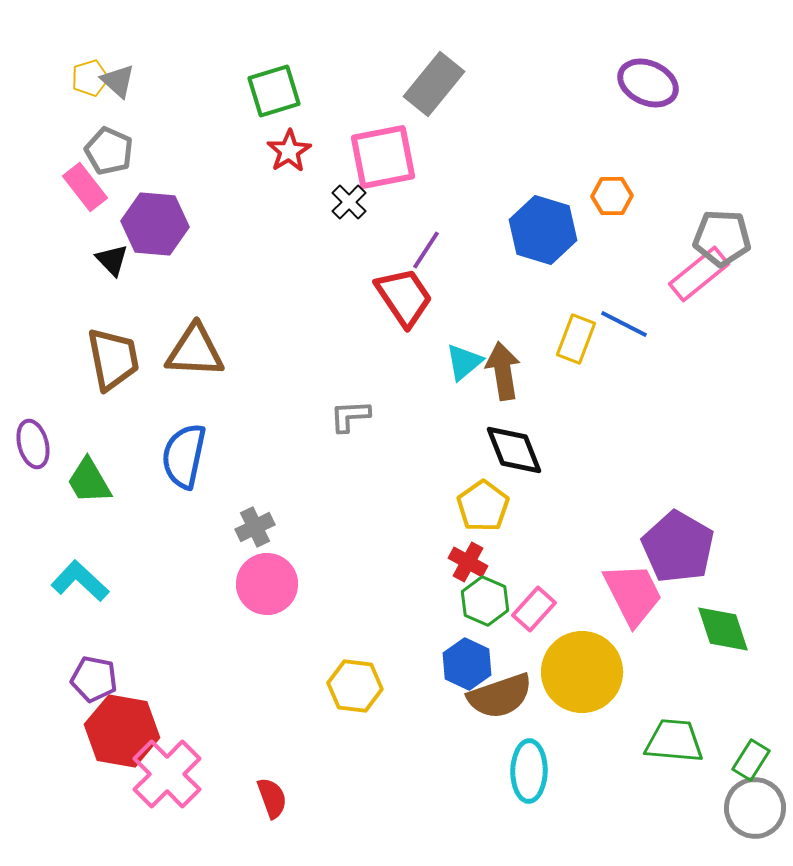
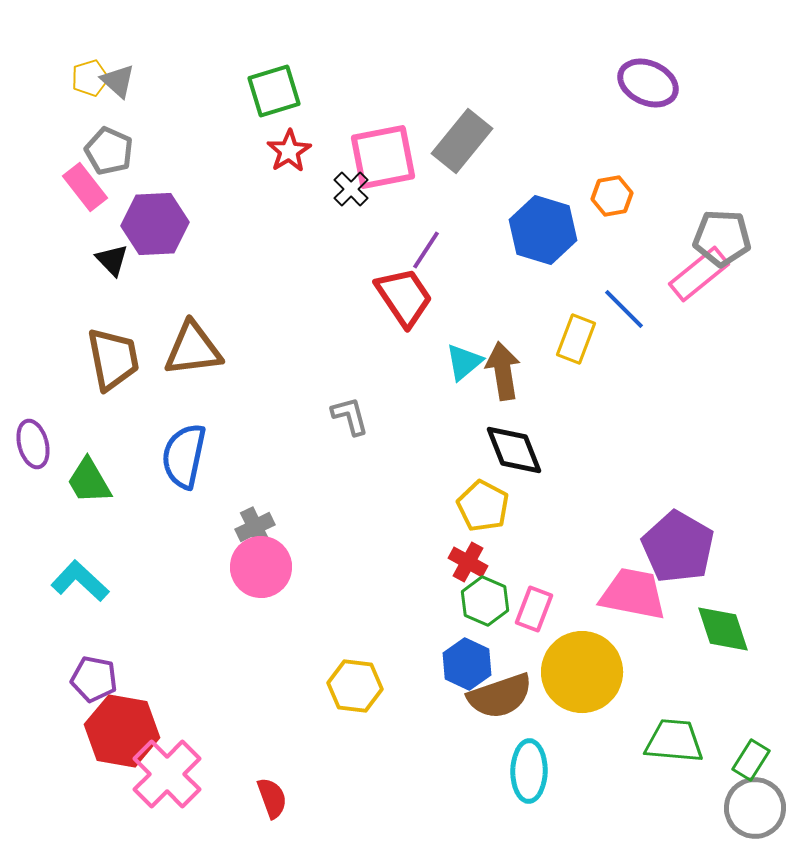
gray rectangle at (434, 84): moved 28 px right, 57 px down
orange hexagon at (612, 196): rotated 9 degrees counterclockwise
black cross at (349, 202): moved 2 px right, 13 px up
purple hexagon at (155, 224): rotated 8 degrees counterclockwise
blue line at (624, 324): moved 15 px up; rotated 18 degrees clockwise
brown triangle at (195, 351): moved 2 px left, 2 px up; rotated 10 degrees counterclockwise
gray L-shape at (350, 416): rotated 78 degrees clockwise
yellow pentagon at (483, 506): rotated 9 degrees counterclockwise
pink circle at (267, 584): moved 6 px left, 17 px up
pink trapezoid at (633, 594): rotated 52 degrees counterclockwise
pink rectangle at (534, 609): rotated 21 degrees counterclockwise
